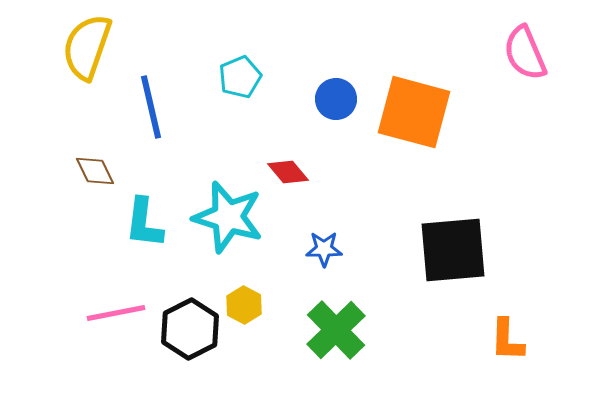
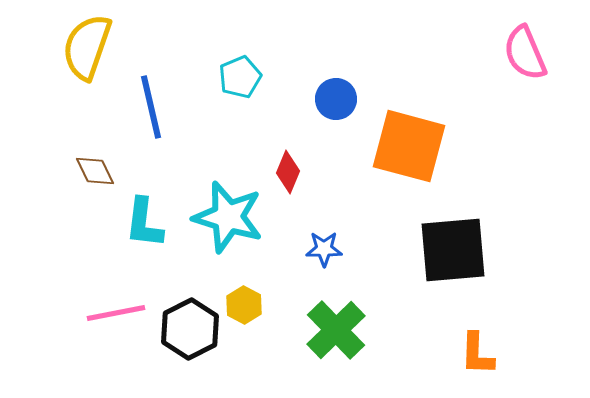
orange square: moved 5 px left, 34 px down
red diamond: rotated 63 degrees clockwise
orange L-shape: moved 30 px left, 14 px down
